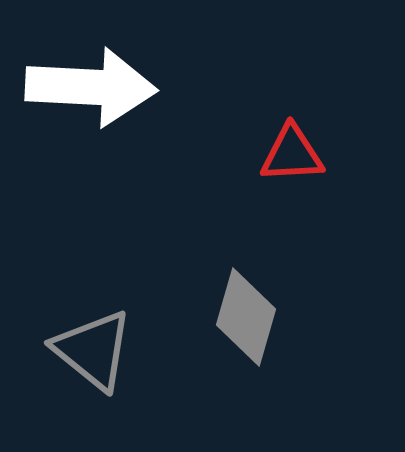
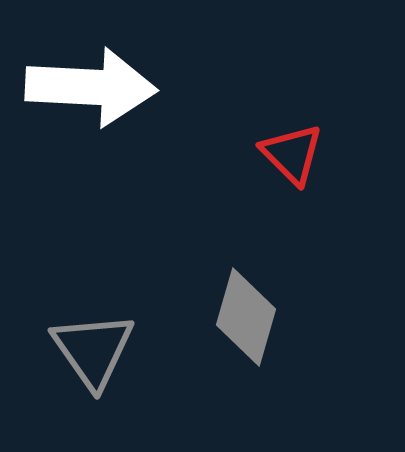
red triangle: rotated 48 degrees clockwise
gray triangle: rotated 16 degrees clockwise
